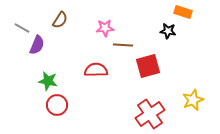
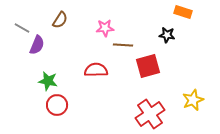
black star: moved 1 px left, 4 px down
